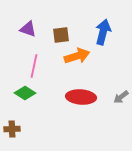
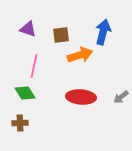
orange arrow: moved 3 px right, 1 px up
green diamond: rotated 25 degrees clockwise
brown cross: moved 8 px right, 6 px up
